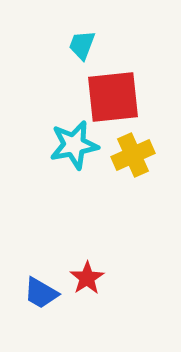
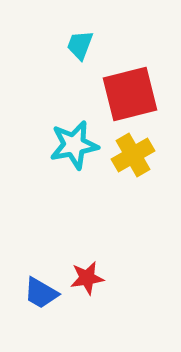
cyan trapezoid: moved 2 px left
red square: moved 17 px right, 3 px up; rotated 8 degrees counterclockwise
yellow cross: rotated 6 degrees counterclockwise
red star: rotated 24 degrees clockwise
